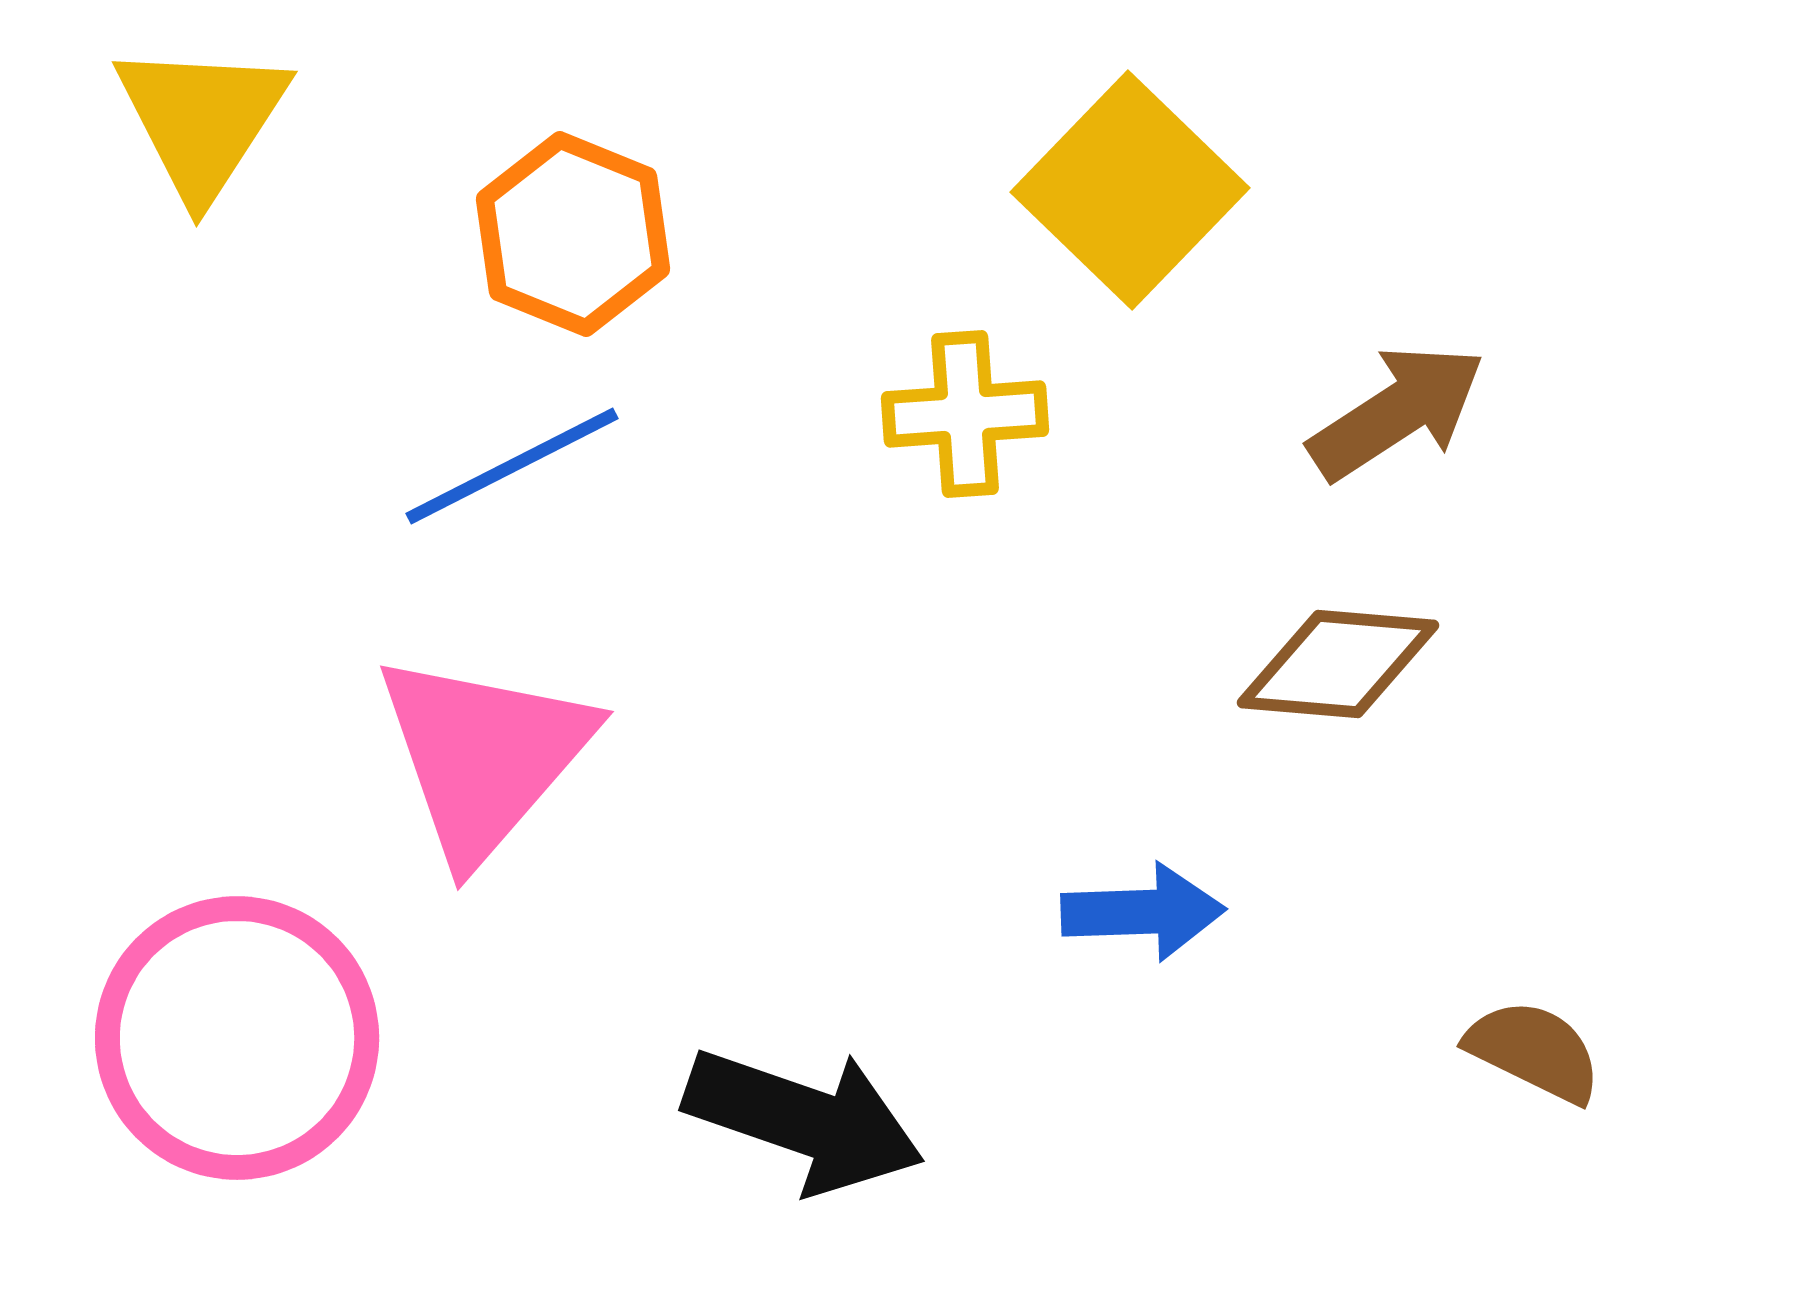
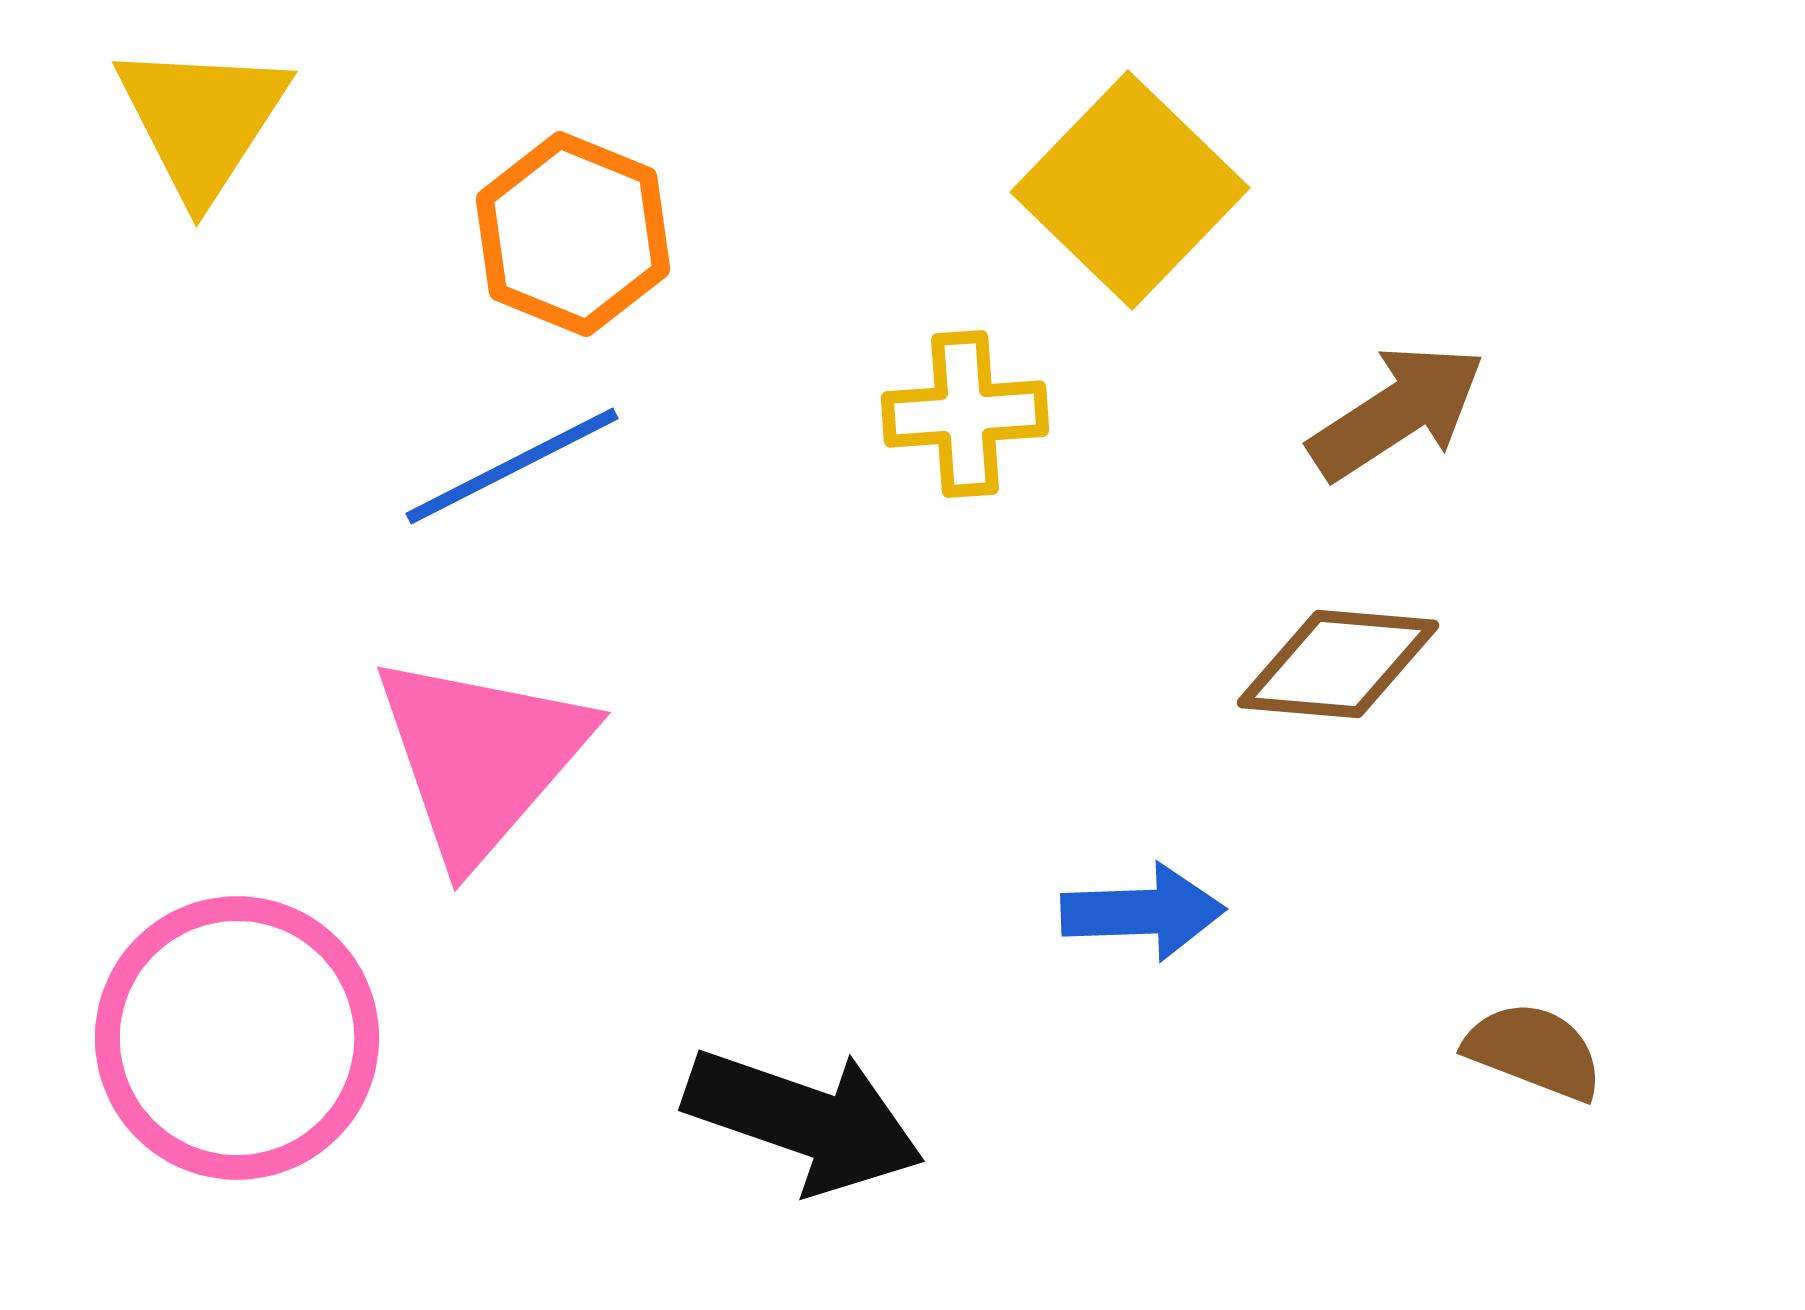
pink triangle: moved 3 px left, 1 px down
brown semicircle: rotated 5 degrees counterclockwise
